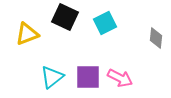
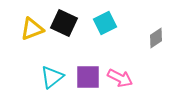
black square: moved 1 px left, 6 px down
yellow triangle: moved 5 px right, 5 px up
gray diamond: rotated 50 degrees clockwise
